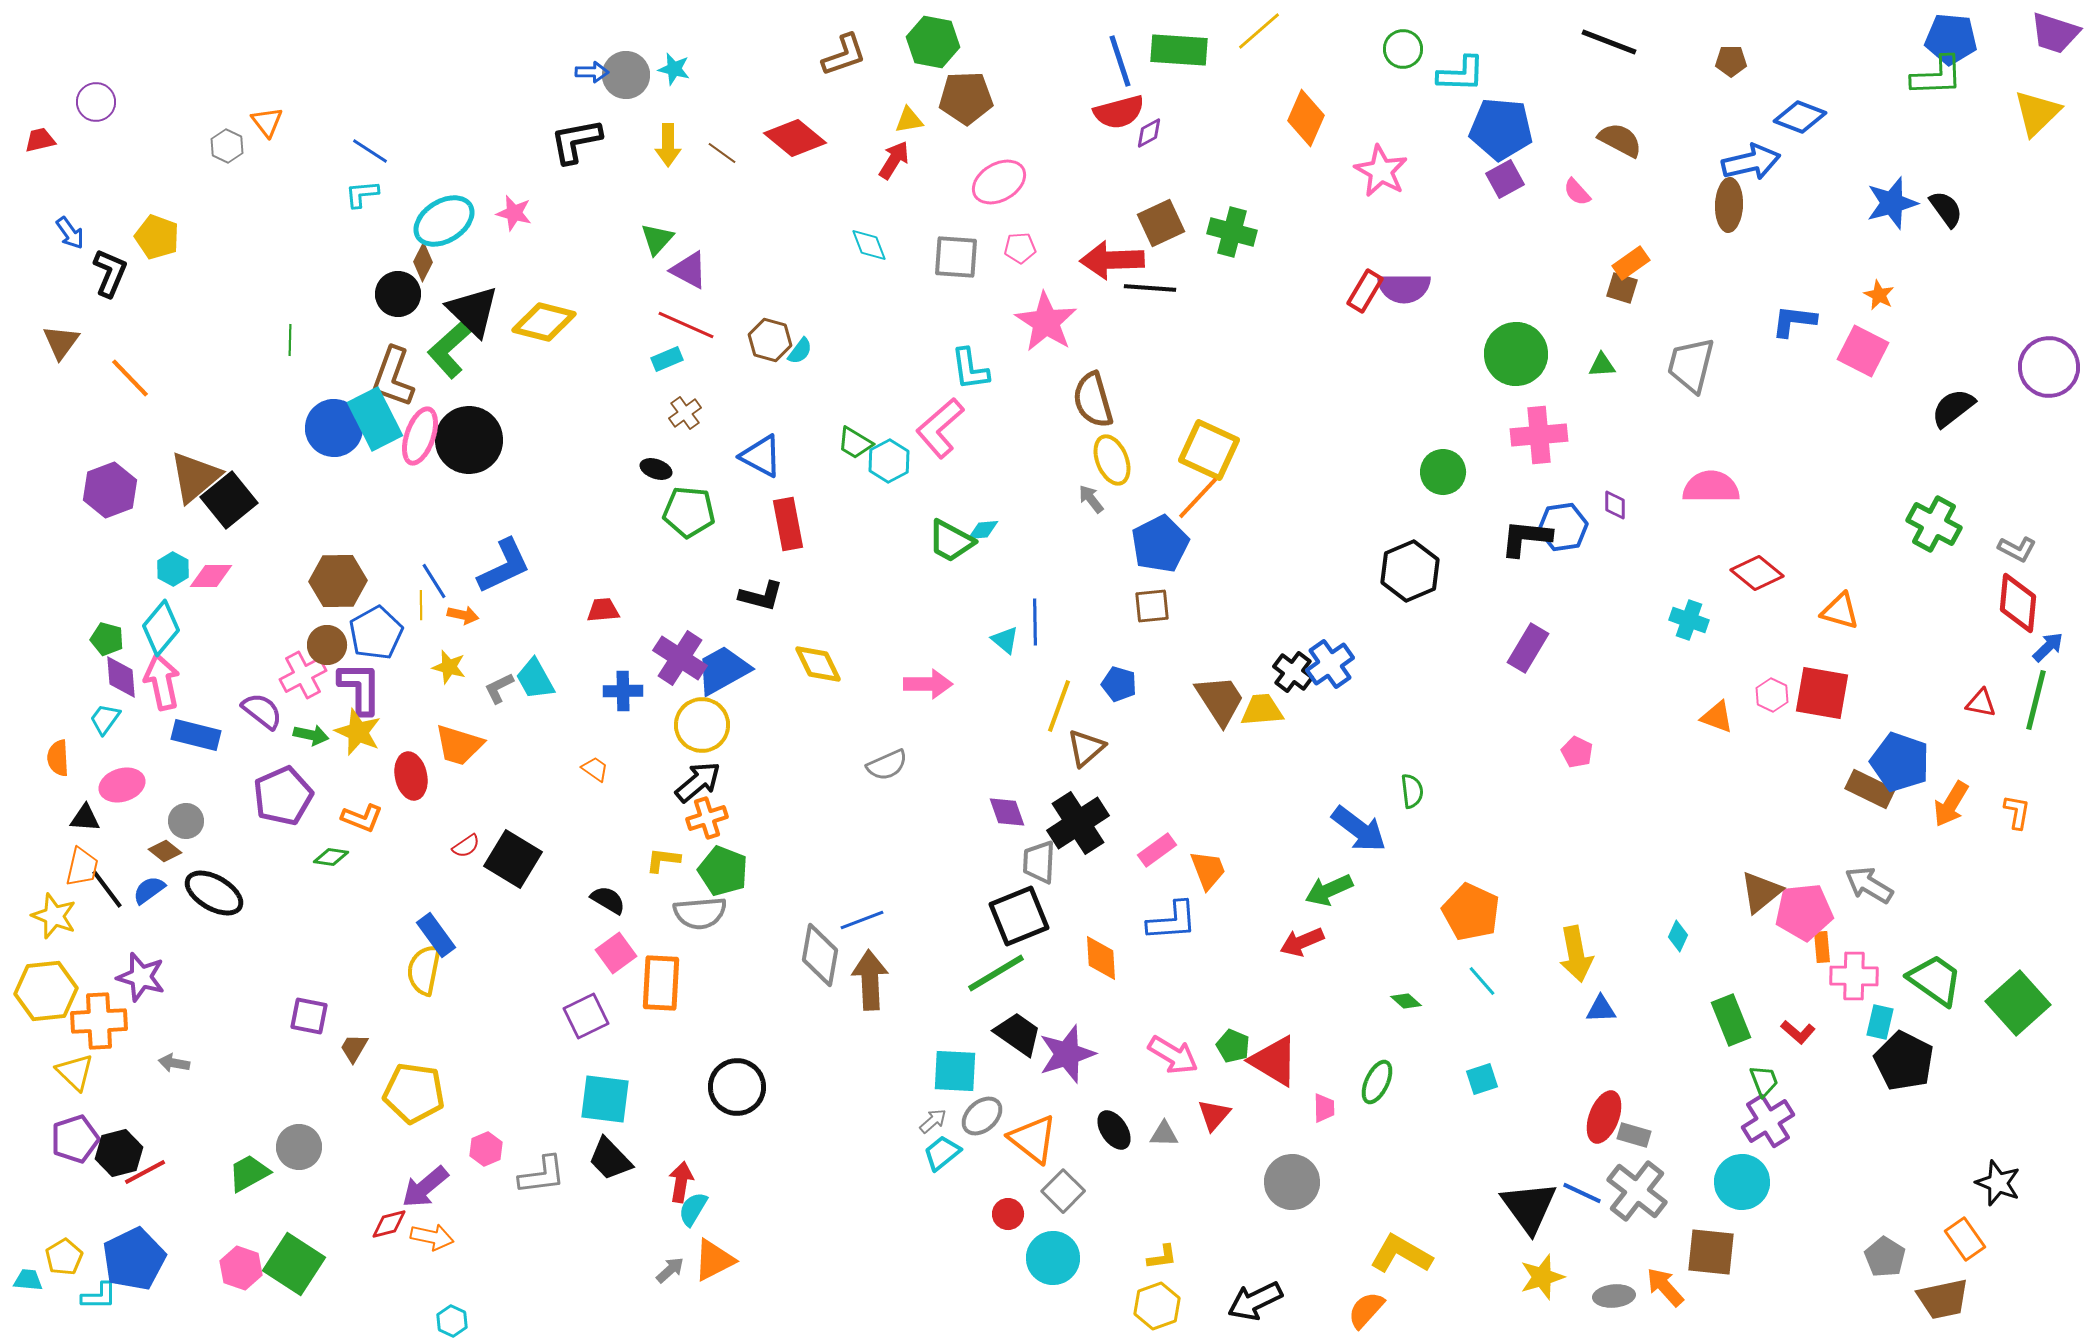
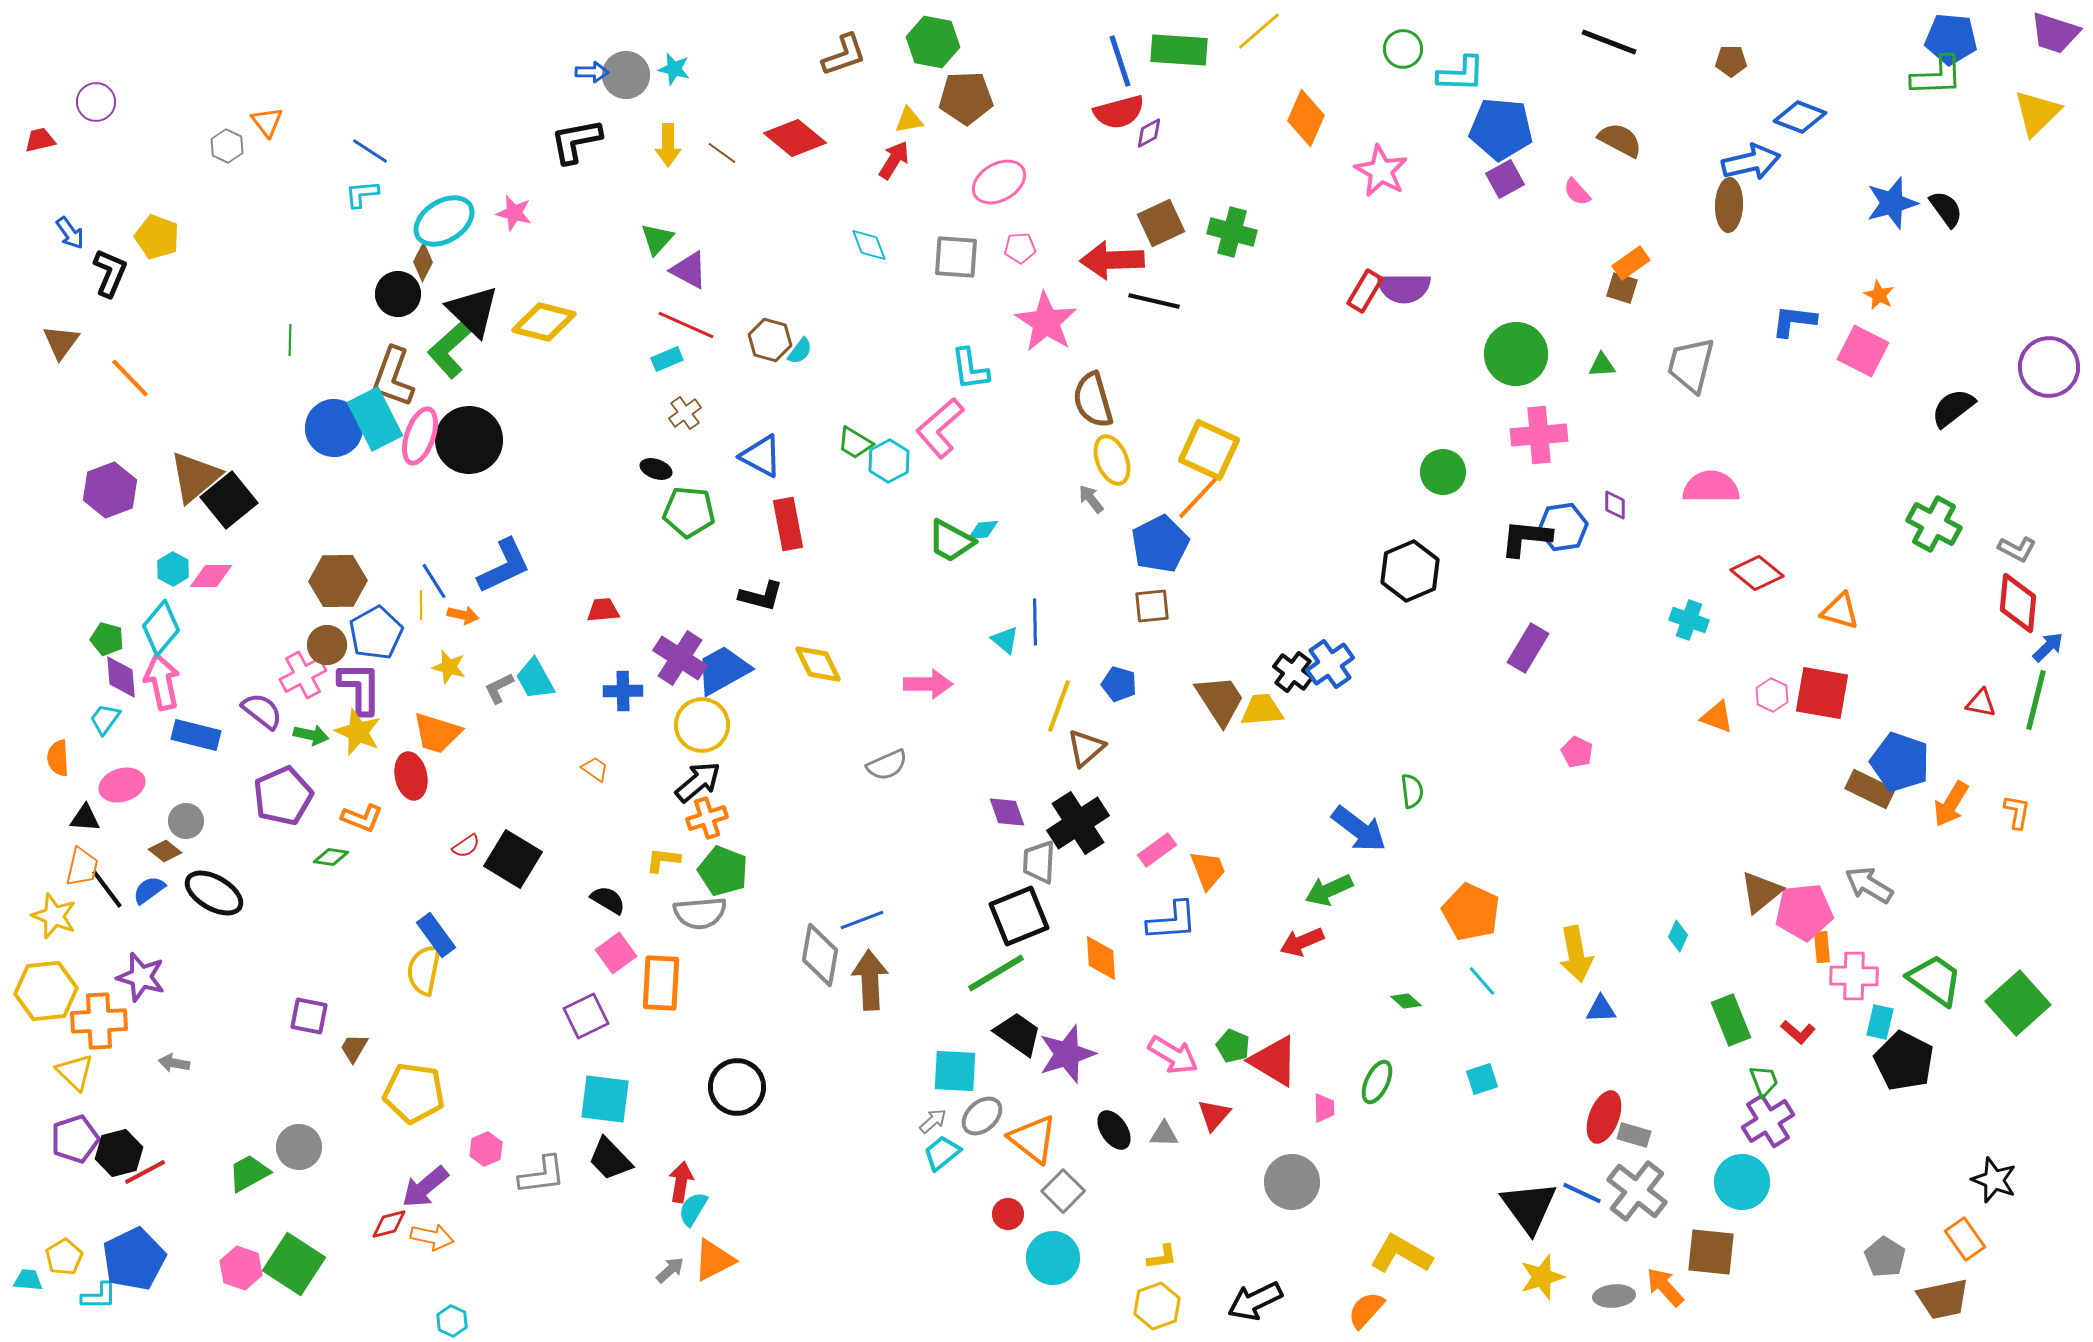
black line at (1150, 288): moved 4 px right, 13 px down; rotated 9 degrees clockwise
orange trapezoid at (459, 745): moved 22 px left, 12 px up
black star at (1998, 1183): moved 4 px left, 3 px up
